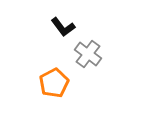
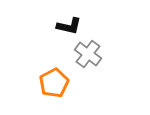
black L-shape: moved 6 px right, 1 px up; rotated 40 degrees counterclockwise
